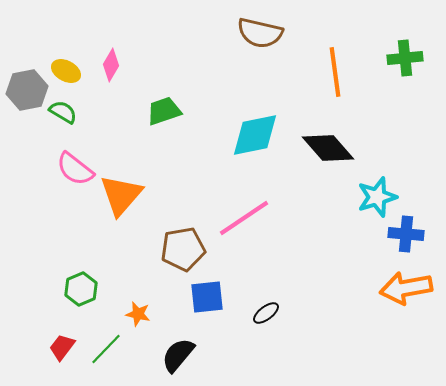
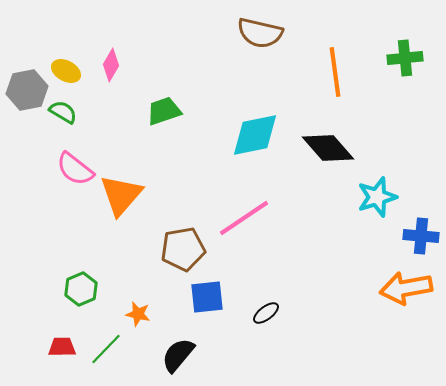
blue cross: moved 15 px right, 2 px down
red trapezoid: rotated 52 degrees clockwise
